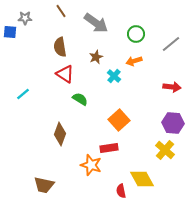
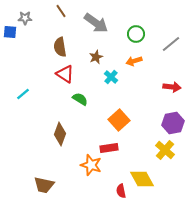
cyan cross: moved 3 px left, 1 px down
purple hexagon: rotated 15 degrees counterclockwise
